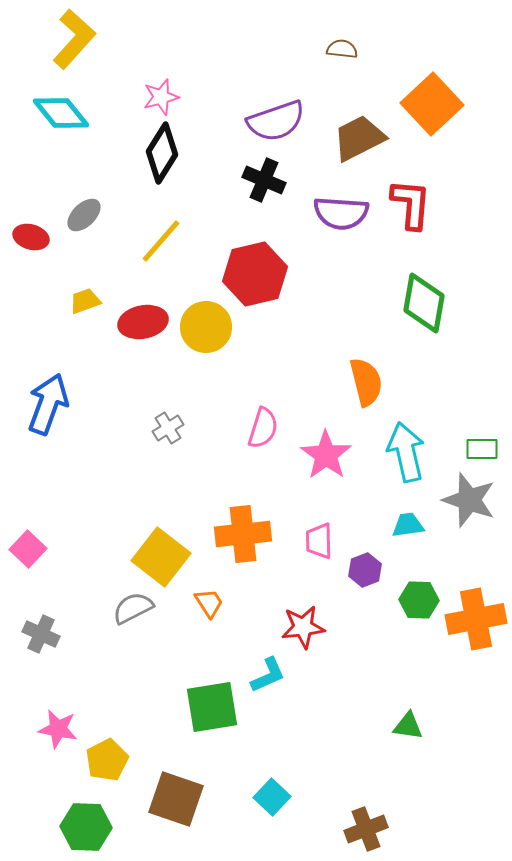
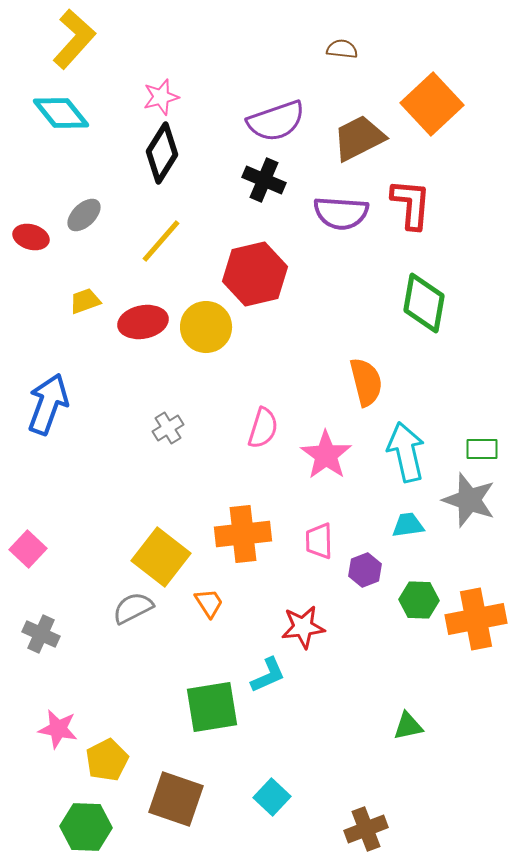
green triangle at (408, 726): rotated 20 degrees counterclockwise
